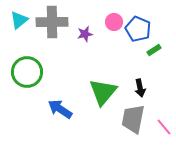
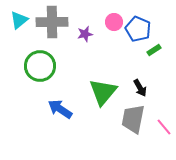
green circle: moved 13 px right, 6 px up
black arrow: rotated 18 degrees counterclockwise
